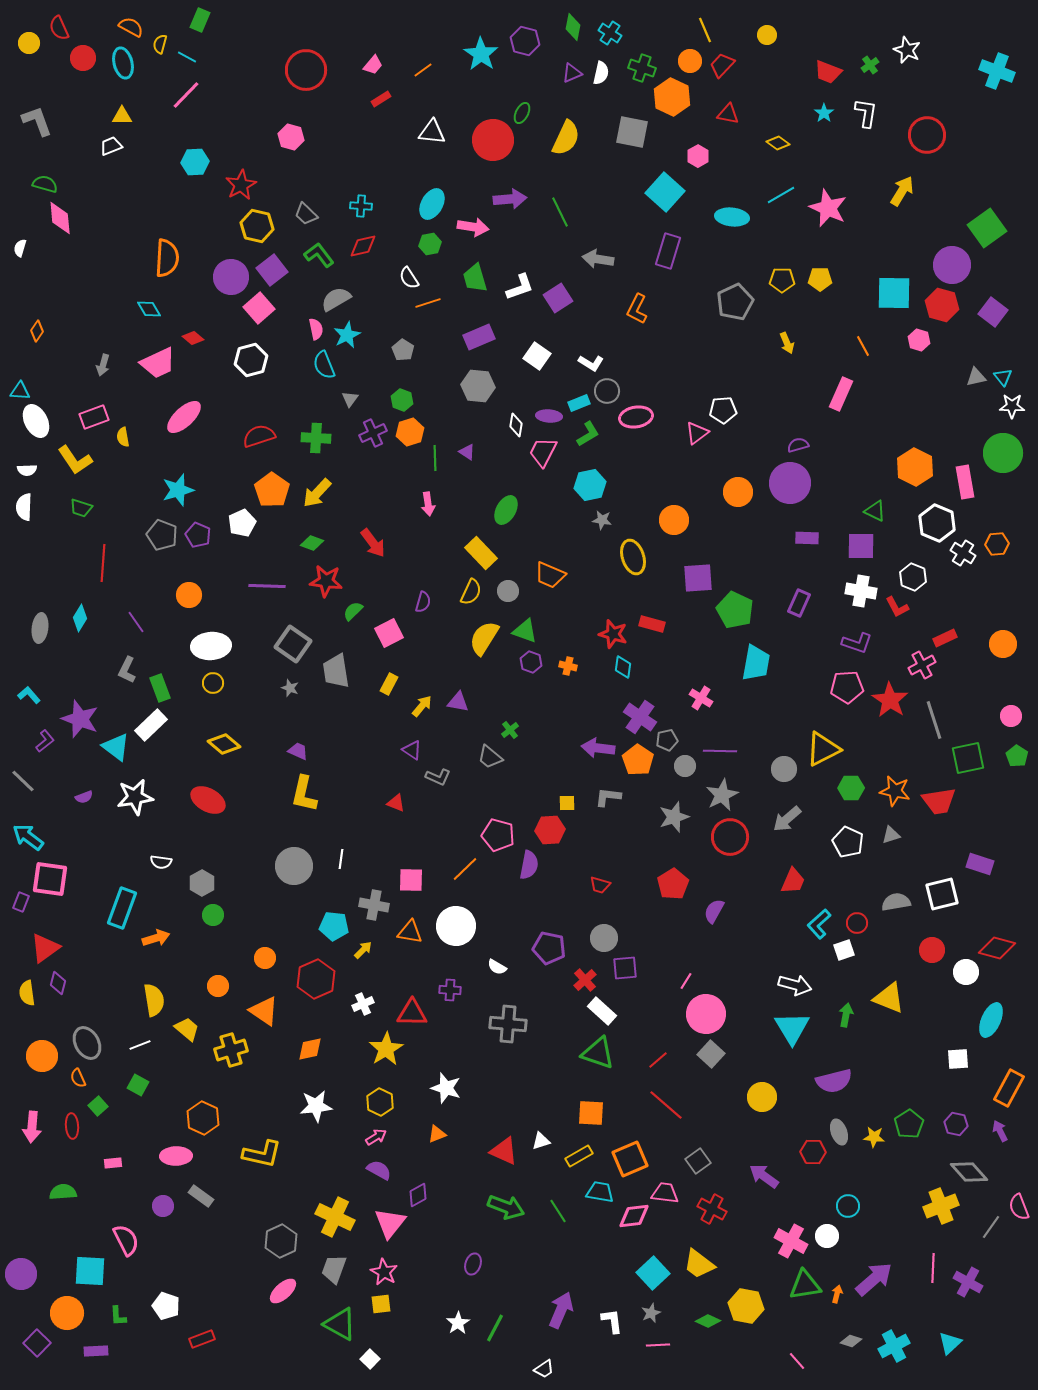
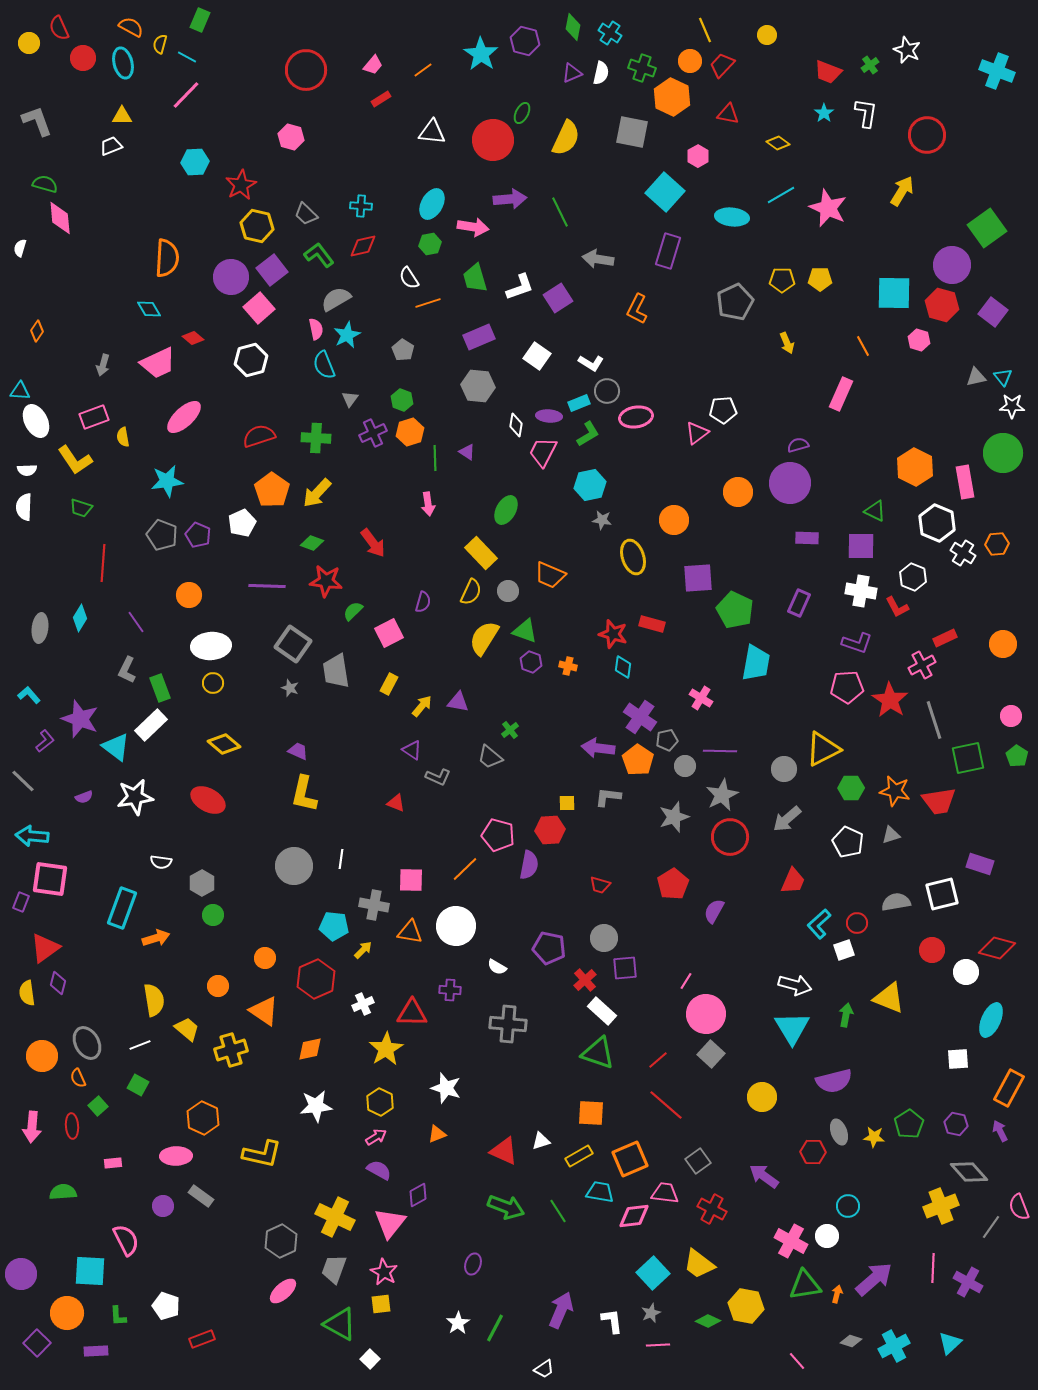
cyan star at (178, 490): moved 11 px left, 9 px up; rotated 8 degrees clockwise
cyan arrow at (28, 837): moved 4 px right, 1 px up; rotated 32 degrees counterclockwise
